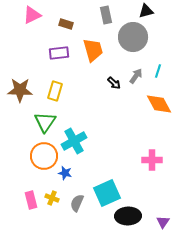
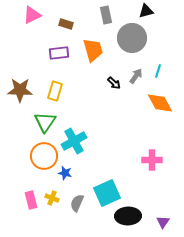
gray circle: moved 1 px left, 1 px down
orange diamond: moved 1 px right, 1 px up
